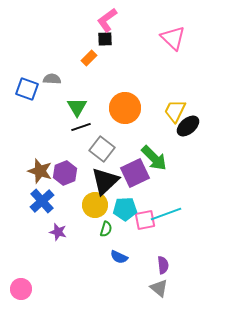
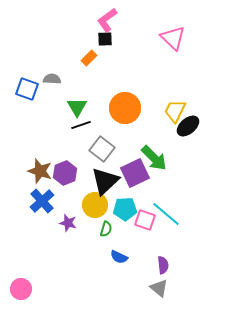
black line: moved 2 px up
cyan line: rotated 60 degrees clockwise
pink square: rotated 30 degrees clockwise
purple star: moved 10 px right, 9 px up
